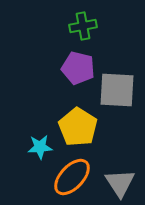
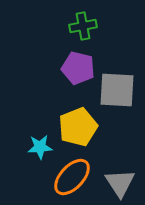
yellow pentagon: rotated 18 degrees clockwise
